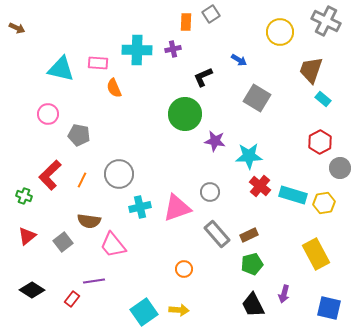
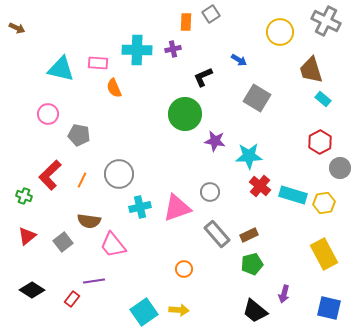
brown trapezoid at (311, 70): rotated 36 degrees counterclockwise
yellow rectangle at (316, 254): moved 8 px right
black trapezoid at (253, 305): moved 2 px right, 6 px down; rotated 24 degrees counterclockwise
